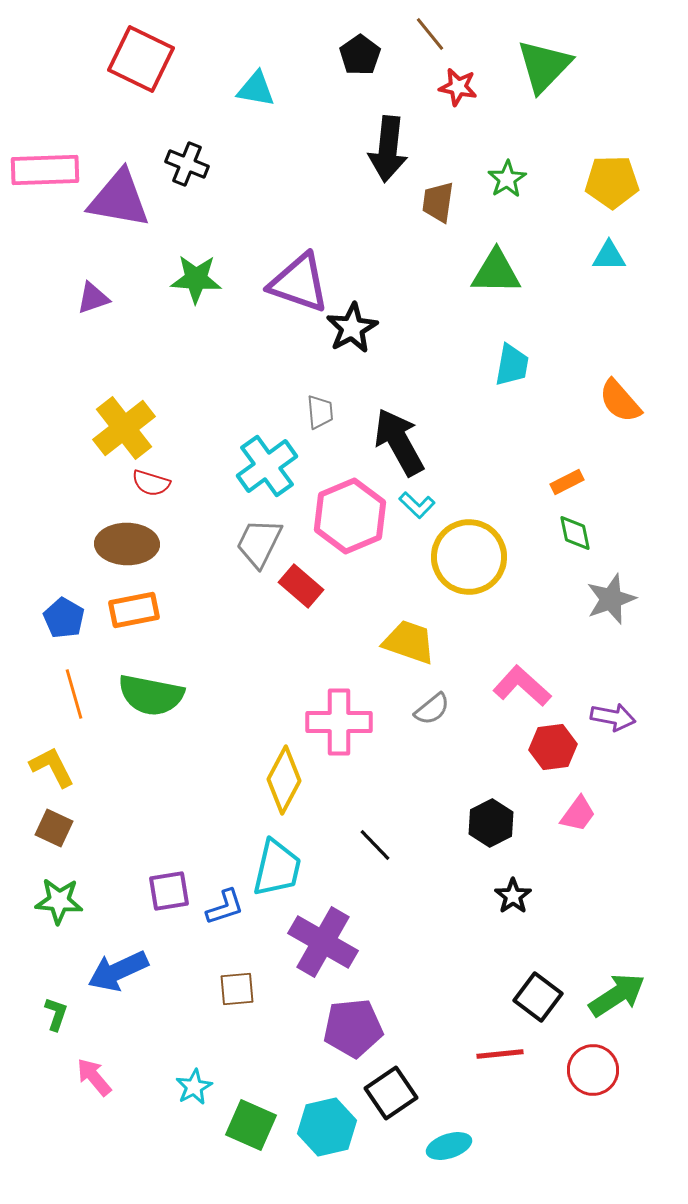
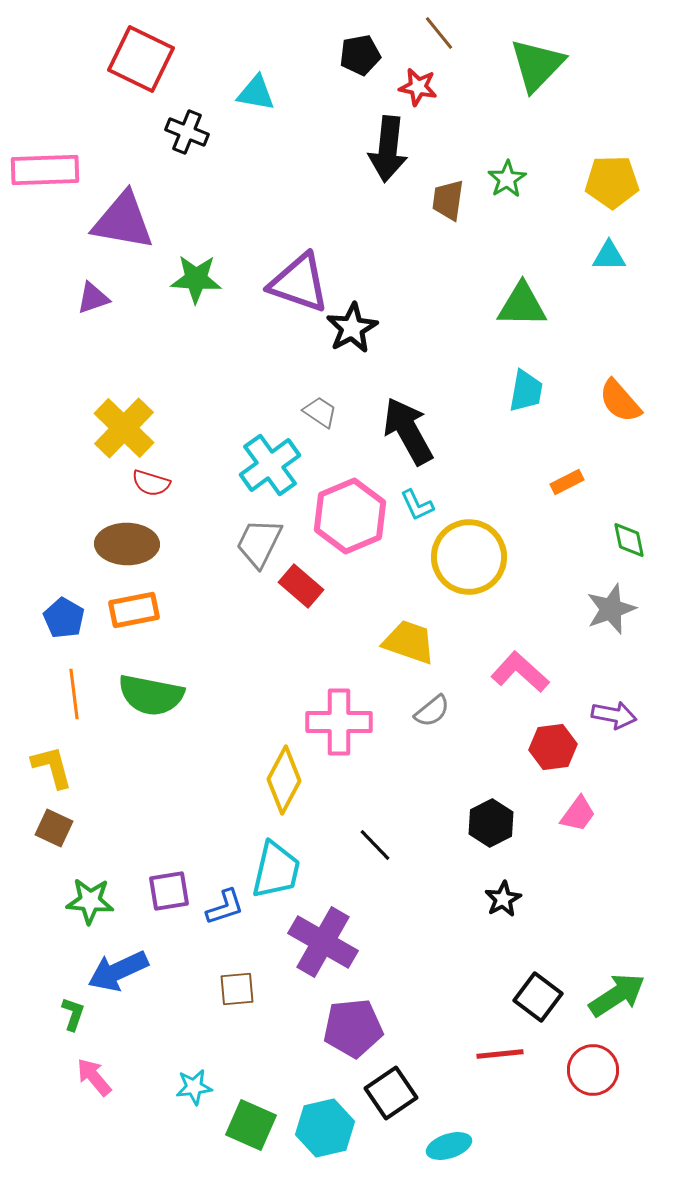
brown line at (430, 34): moved 9 px right, 1 px up
black pentagon at (360, 55): rotated 24 degrees clockwise
green triangle at (544, 66): moved 7 px left, 1 px up
red star at (458, 87): moved 40 px left
cyan triangle at (256, 89): moved 4 px down
black cross at (187, 164): moved 32 px up
purple triangle at (119, 199): moved 4 px right, 22 px down
brown trapezoid at (438, 202): moved 10 px right, 2 px up
green triangle at (496, 272): moved 26 px right, 33 px down
cyan trapezoid at (512, 365): moved 14 px right, 26 px down
gray trapezoid at (320, 412): rotated 51 degrees counterclockwise
yellow cross at (124, 428): rotated 8 degrees counterclockwise
black arrow at (399, 442): moved 9 px right, 11 px up
cyan cross at (267, 466): moved 3 px right, 1 px up
cyan L-shape at (417, 505): rotated 21 degrees clockwise
green diamond at (575, 533): moved 54 px right, 7 px down
gray star at (611, 599): moved 10 px down
pink L-shape at (522, 686): moved 2 px left, 14 px up
orange line at (74, 694): rotated 9 degrees clockwise
gray semicircle at (432, 709): moved 2 px down
purple arrow at (613, 717): moved 1 px right, 2 px up
yellow L-shape at (52, 767): rotated 12 degrees clockwise
cyan trapezoid at (277, 868): moved 1 px left, 2 px down
black star at (513, 896): moved 10 px left, 3 px down; rotated 6 degrees clockwise
green star at (59, 901): moved 31 px right
green L-shape at (56, 1014): moved 17 px right
cyan star at (194, 1087): rotated 21 degrees clockwise
cyan hexagon at (327, 1127): moved 2 px left, 1 px down
